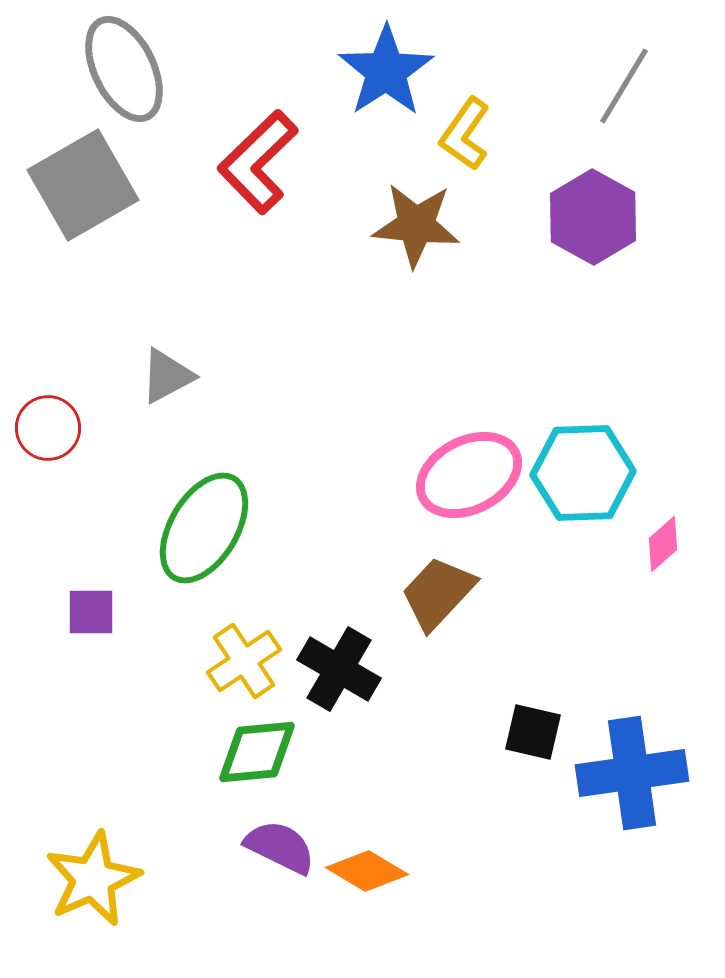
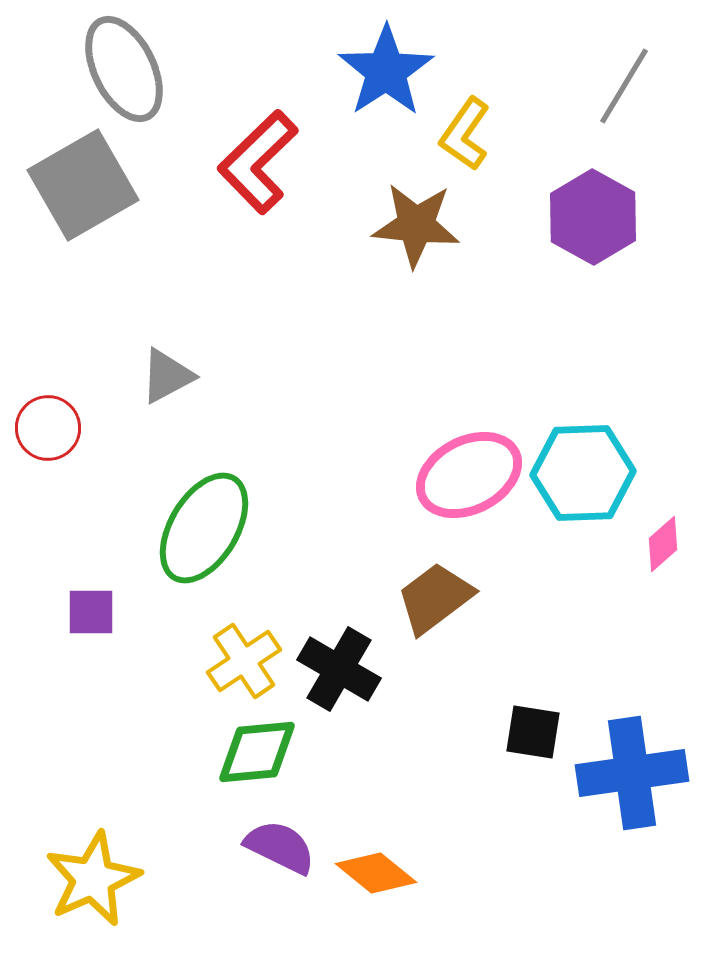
brown trapezoid: moved 3 px left, 5 px down; rotated 10 degrees clockwise
black square: rotated 4 degrees counterclockwise
orange diamond: moved 9 px right, 2 px down; rotated 8 degrees clockwise
